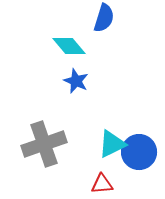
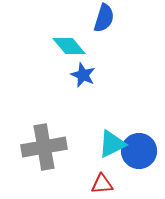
blue star: moved 7 px right, 6 px up
gray cross: moved 3 px down; rotated 9 degrees clockwise
blue circle: moved 1 px up
